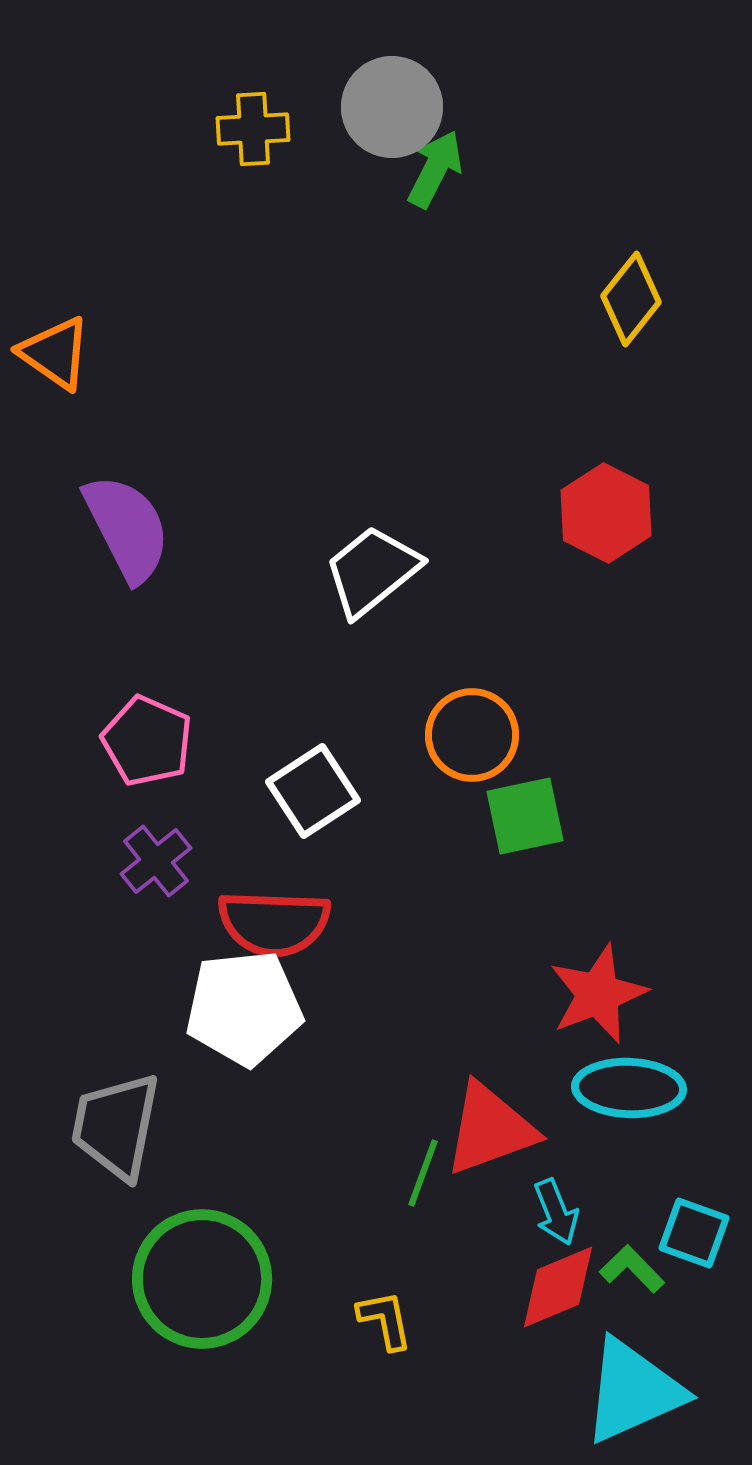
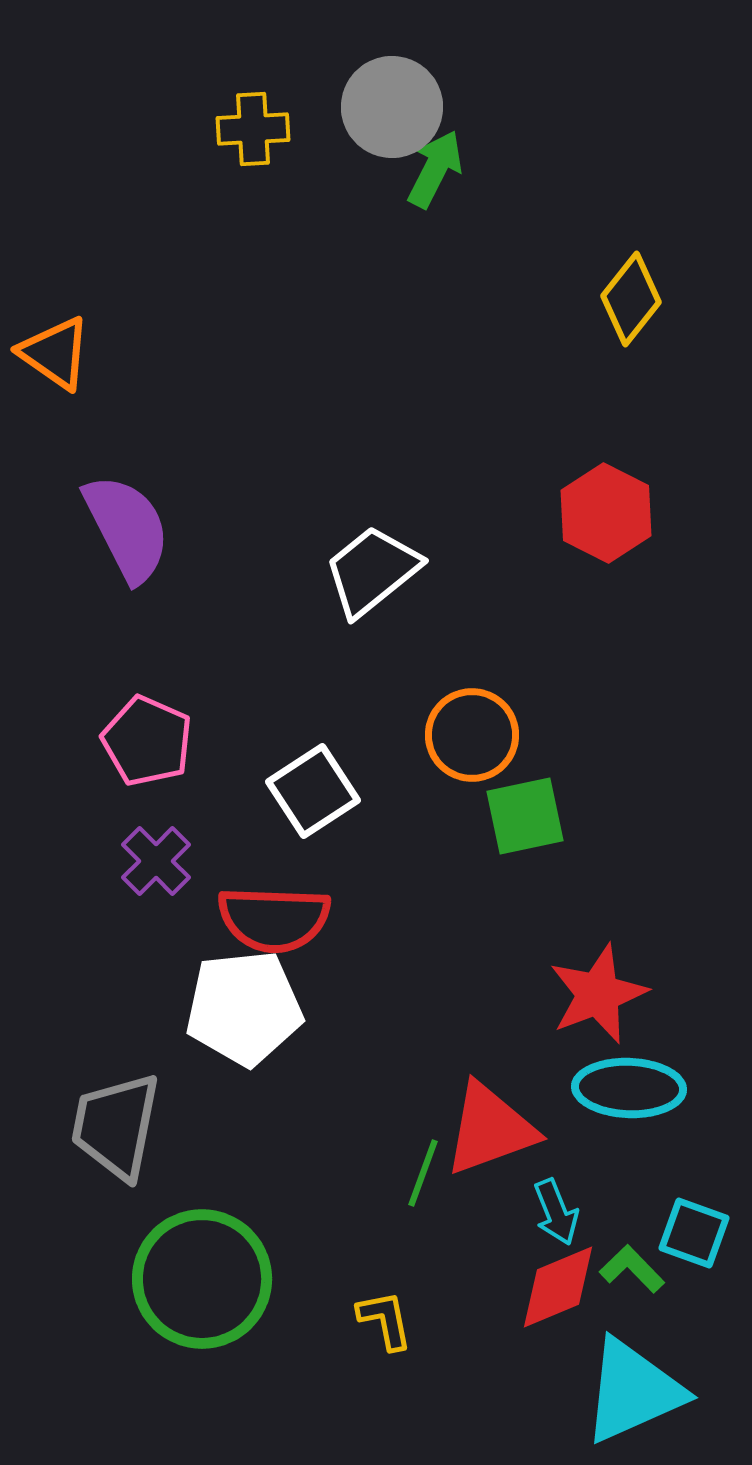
purple cross: rotated 6 degrees counterclockwise
red semicircle: moved 4 px up
